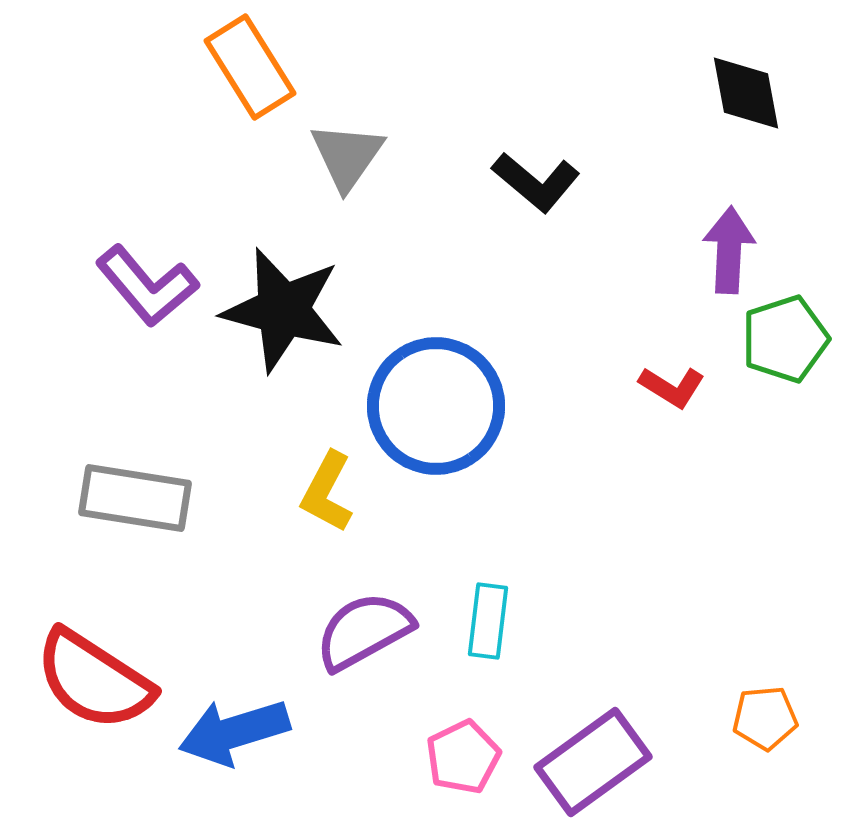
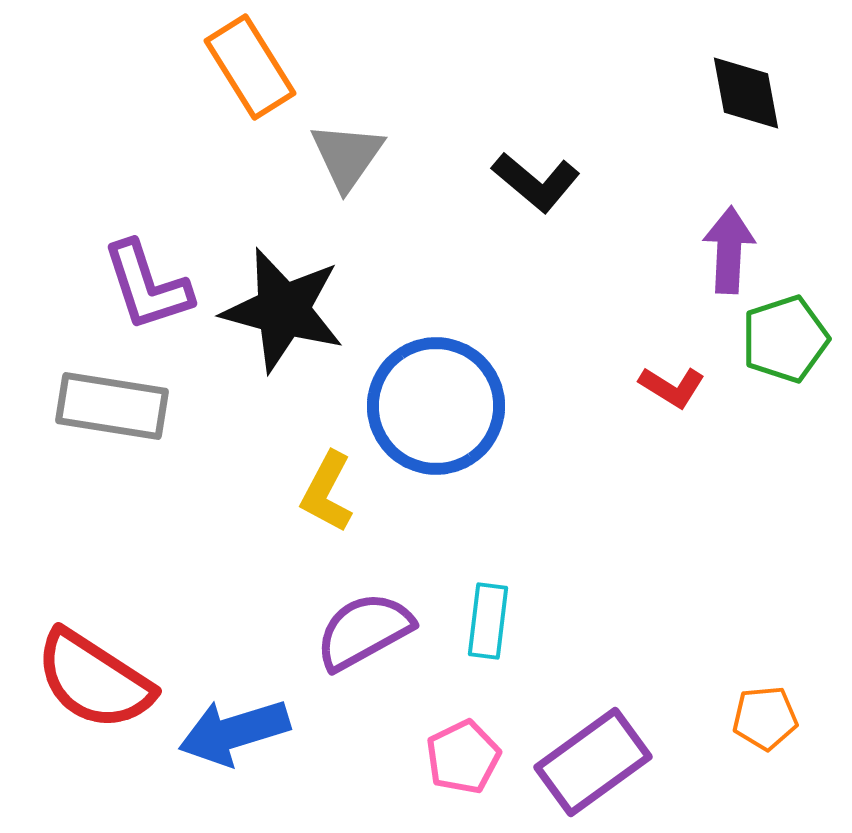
purple L-shape: rotated 22 degrees clockwise
gray rectangle: moved 23 px left, 92 px up
